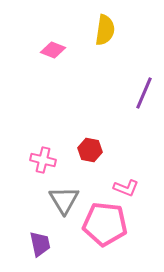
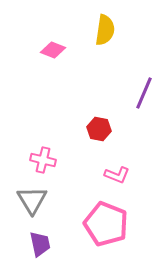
red hexagon: moved 9 px right, 21 px up
pink L-shape: moved 9 px left, 13 px up
gray triangle: moved 32 px left
pink pentagon: moved 1 px right; rotated 15 degrees clockwise
